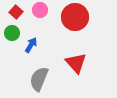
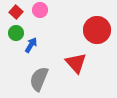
red circle: moved 22 px right, 13 px down
green circle: moved 4 px right
